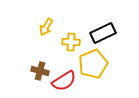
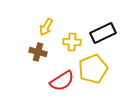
yellow cross: moved 1 px right
yellow pentagon: moved 5 px down
brown cross: moved 2 px left, 19 px up
red semicircle: moved 2 px left
